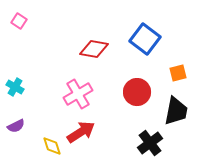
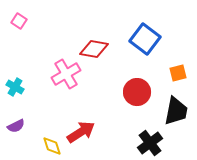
pink cross: moved 12 px left, 20 px up
